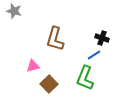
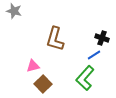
green L-shape: rotated 20 degrees clockwise
brown square: moved 6 px left
